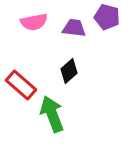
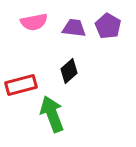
purple pentagon: moved 1 px right, 9 px down; rotated 15 degrees clockwise
red rectangle: rotated 56 degrees counterclockwise
